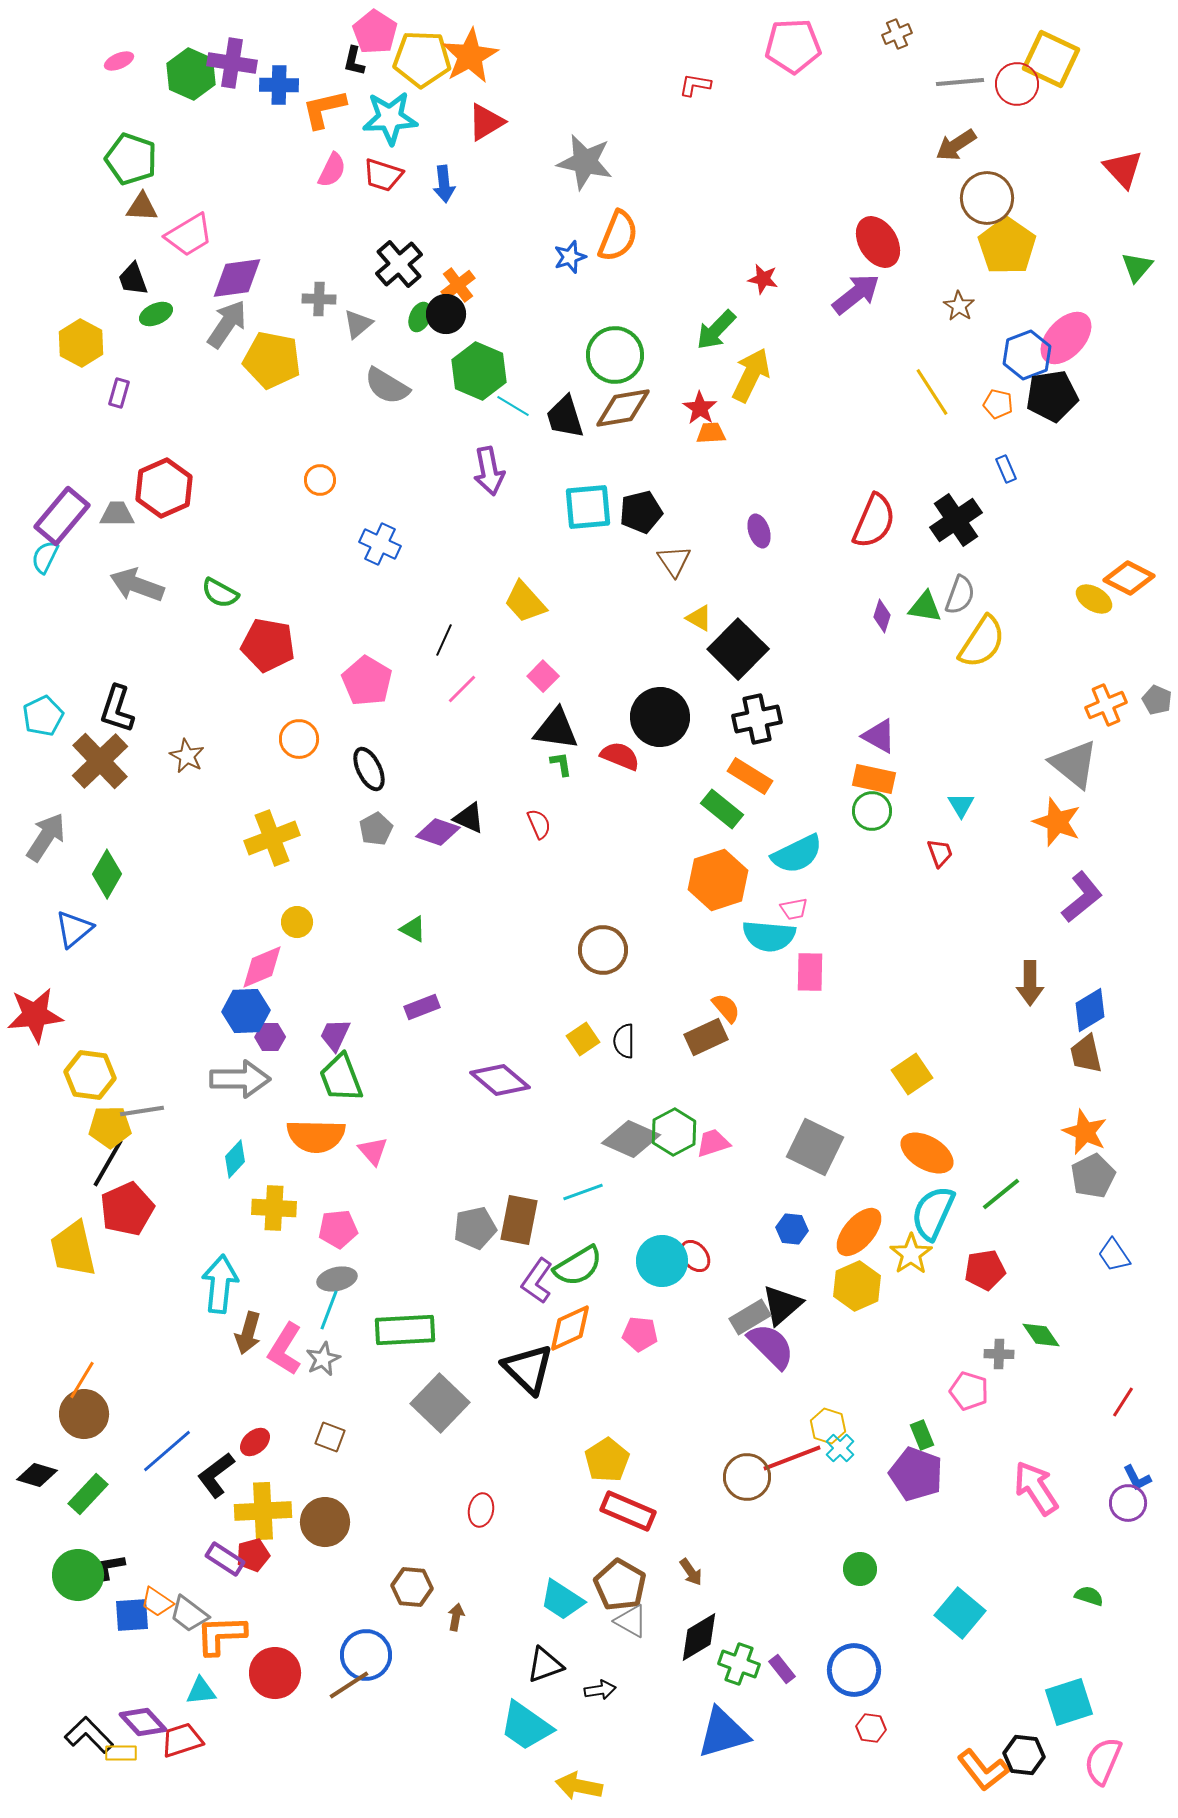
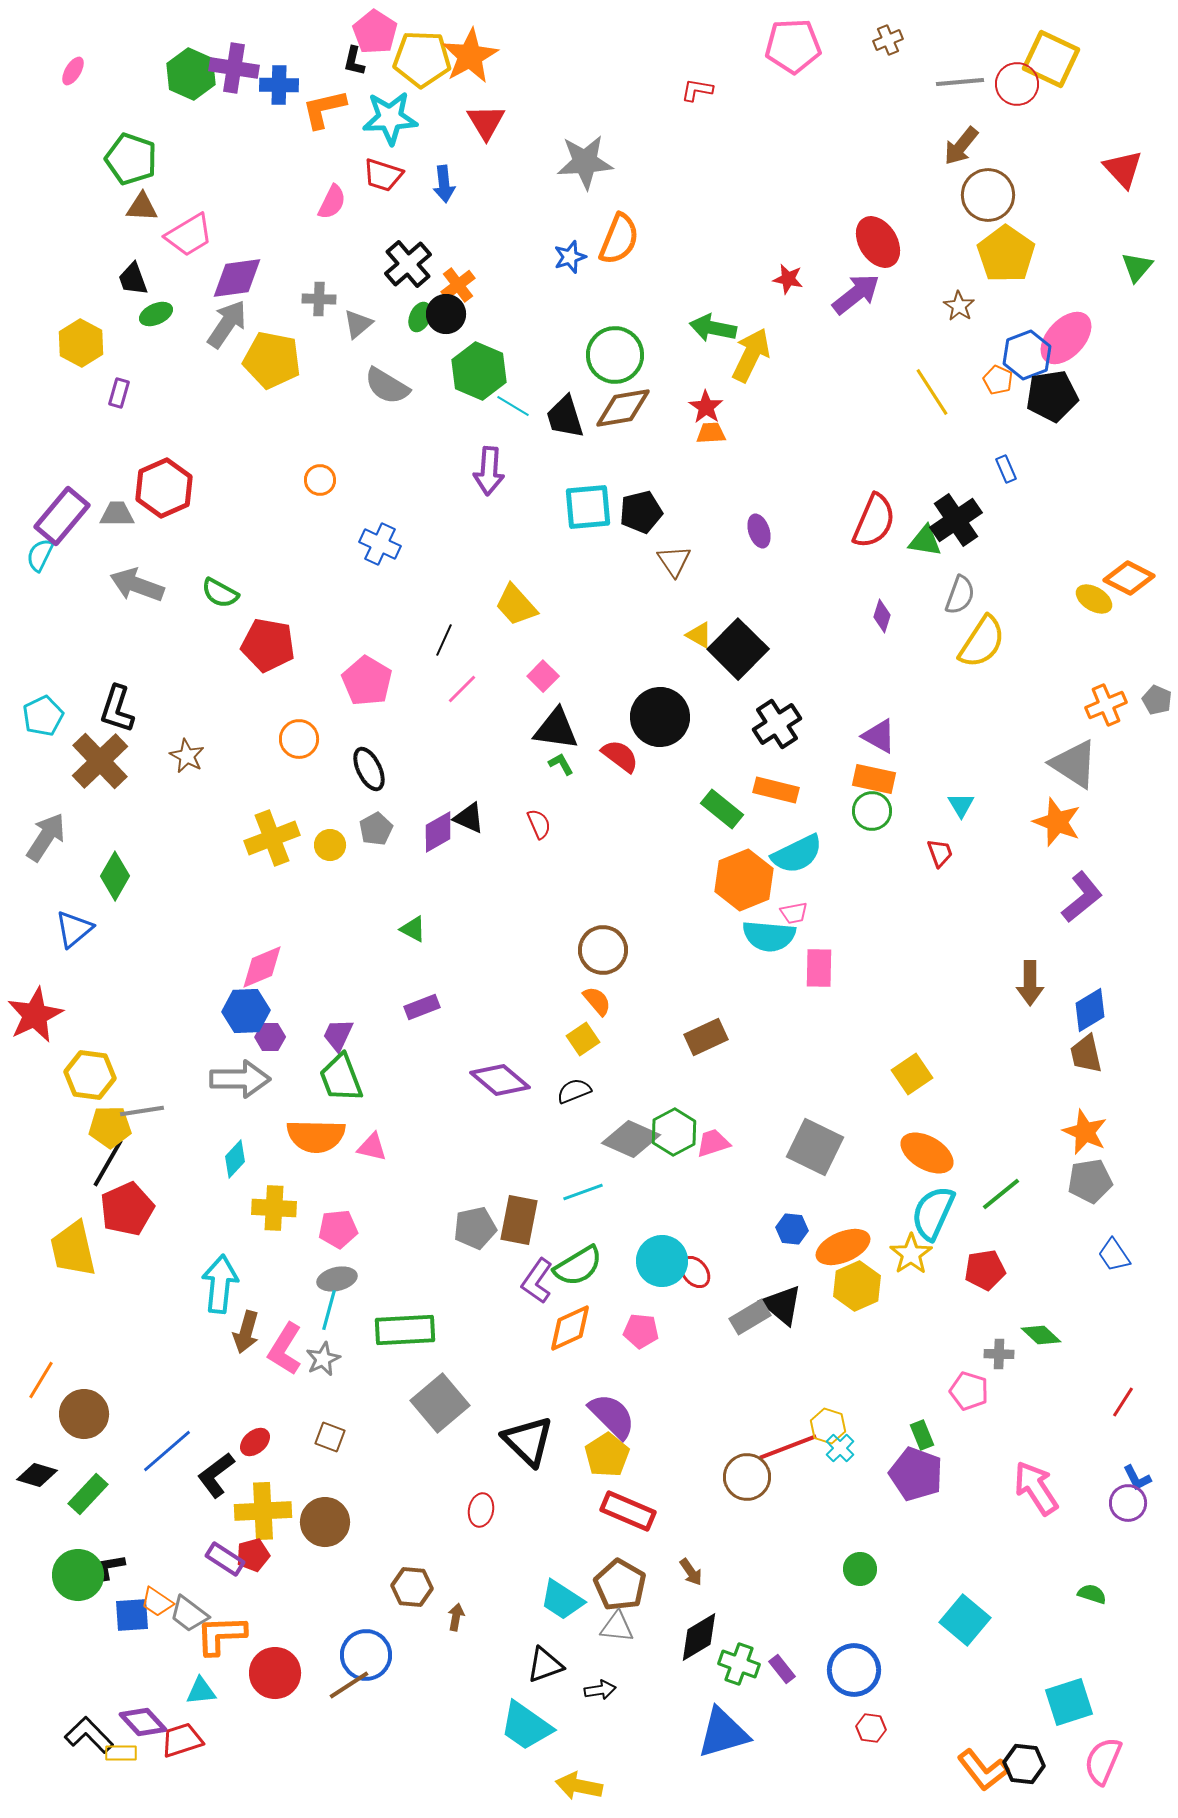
brown cross at (897, 34): moved 9 px left, 6 px down
pink ellipse at (119, 61): moved 46 px left, 10 px down; rotated 36 degrees counterclockwise
purple cross at (232, 63): moved 2 px right, 5 px down
red L-shape at (695, 85): moved 2 px right, 5 px down
red triangle at (486, 122): rotated 30 degrees counterclockwise
brown arrow at (956, 145): moved 5 px right, 1 px down; rotated 18 degrees counterclockwise
gray star at (585, 162): rotated 16 degrees counterclockwise
pink semicircle at (332, 170): moved 32 px down
brown circle at (987, 198): moved 1 px right, 3 px up
orange semicircle at (618, 236): moved 1 px right, 3 px down
yellow pentagon at (1007, 246): moved 1 px left, 8 px down
black cross at (399, 264): moved 9 px right
red star at (763, 279): moved 25 px right
green arrow at (716, 330): moved 3 px left, 2 px up; rotated 57 degrees clockwise
yellow arrow at (751, 375): moved 20 px up
orange pentagon at (998, 404): moved 24 px up; rotated 12 degrees clockwise
red star at (700, 408): moved 6 px right, 1 px up
purple arrow at (489, 471): rotated 15 degrees clockwise
cyan semicircle at (45, 557): moved 5 px left, 2 px up
yellow trapezoid at (525, 602): moved 9 px left, 3 px down
green triangle at (925, 607): moved 66 px up
yellow triangle at (699, 618): moved 17 px down
black cross at (757, 719): moved 20 px right, 5 px down; rotated 21 degrees counterclockwise
red semicircle at (620, 756): rotated 15 degrees clockwise
green L-shape at (561, 764): rotated 20 degrees counterclockwise
gray triangle at (1074, 764): rotated 6 degrees counterclockwise
orange rectangle at (750, 776): moved 26 px right, 14 px down; rotated 18 degrees counterclockwise
purple diamond at (438, 832): rotated 48 degrees counterclockwise
green diamond at (107, 874): moved 8 px right, 2 px down
orange hexagon at (718, 880): moved 26 px right; rotated 4 degrees counterclockwise
pink trapezoid at (794, 909): moved 4 px down
yellow circle at (297, 922): moved 33 px right, 77 px up
pink rectangle at (810, 972): moved 9 px right, 4 px up
orange semicircle at (726, 1008): moved 129 px left, 7 px up
red star at (35, 1015): rotated 20 degrees counterclockwise
purple trapezoid at (335, 1035): moved 3 px right
black semicircle at (624, 1041): moved 50 px left, 50 px down; rotated 68 degrees clockwise
pink triangle at (373, 1151): moved 1 px left, 4 px up; rotated 36 degrees counterclockwise
gray pentagon at (1093, 1176): moved 3 px left, 5 px down; rotated 18 degrees clockwise
orange ellipse at (859, 1232): moved 16 px left, 15 px down; rotated 26 degrees clockwise
red ellipse at (695, 1256): moved 16 px down
black triangle at (782, 1305): rotated 39 degrees counterclockwise
cyan line at (329, 1310): rotated 6 degrees counterclockwise
brown arrow at (248, 1333): moved 2 px left, 1 px up
pink pentagon at (640, 1334): moved 1 px right, 3 px up
green diamond at (1041, 1335): rotated 12 degrees counterclockwise
purple semicircle at (771, 1346): moved 159 px left, 70 px down
black triangle at (528, 1369): moved 72 px down
orange line at (82, 1380): moved 41 px left
gray square at (440, 1403): rotated 6 degrees clockwise
red line at (792, 1458): moved 4 px left, 11 px up
yellow pentagon at (607, 1460): moved 5 px up
green semicircle at (1089, 1596): moved 3 px right, 2 px up
cyan square at (960, 1613): moved 5 px right, 7 px down
gray triangle at (631, 1621): moved 14 px left, 6 px down; rotated 24 degrees counterclockwise
black hexagon at (1024, 1755): moved 9 px down
